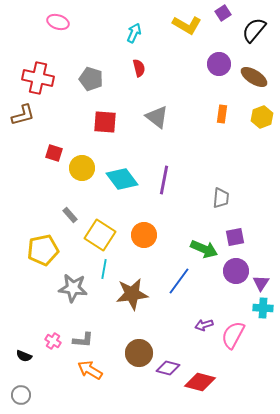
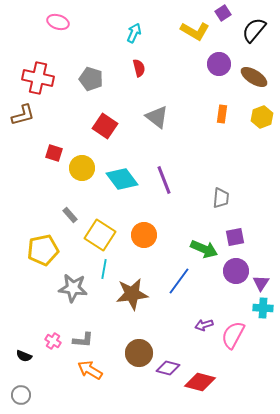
yellow L-shape at (187, 25): moved 8 px right, 6 px down
red square at (105, 122): moved 4 px down; rotated 30 degrees clockwise
purple line at (164, 180): rotated 32 degrees counterclockwise
